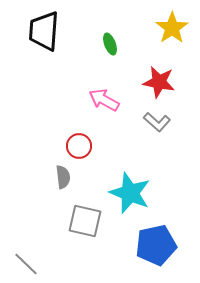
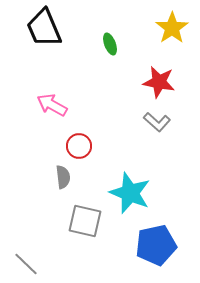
black trapezoid: moved 3 px up; rotated 27 degrees counterclockwise
pink arrow: moved 52 px left, 5 px down
